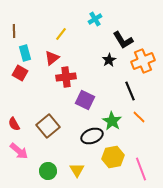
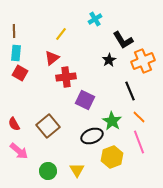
cyan rectangle: moved 9 px left; rotated 21 degrees clockwise
yellow hexagon: moved 1 px left; rotated 10 degrees counterclockwise
pink line: moved 2 px left, 27 px up
